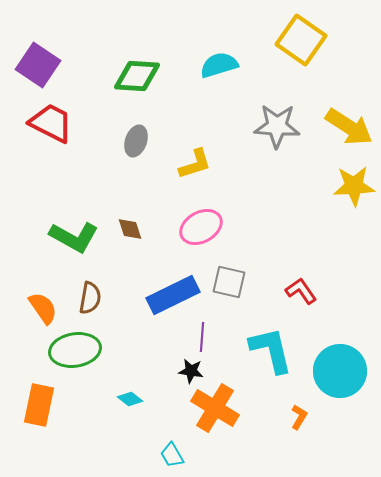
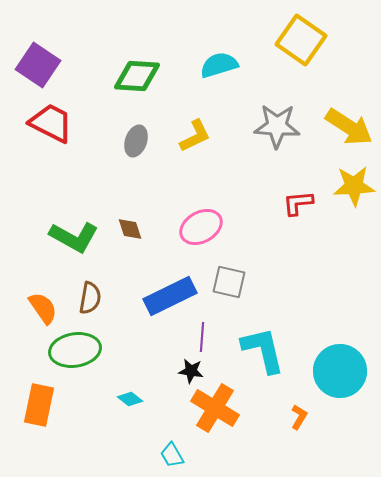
yellow L-shape: moved 28 px up; rotated 9 degrees counterclockwise
red L-shape: moved 3 px left, 88 px up; rotated 60 degrees counterclockwise
blue rectangle: moved 3 px left, 1 px down
cyan L-shape: moved 8 px left
